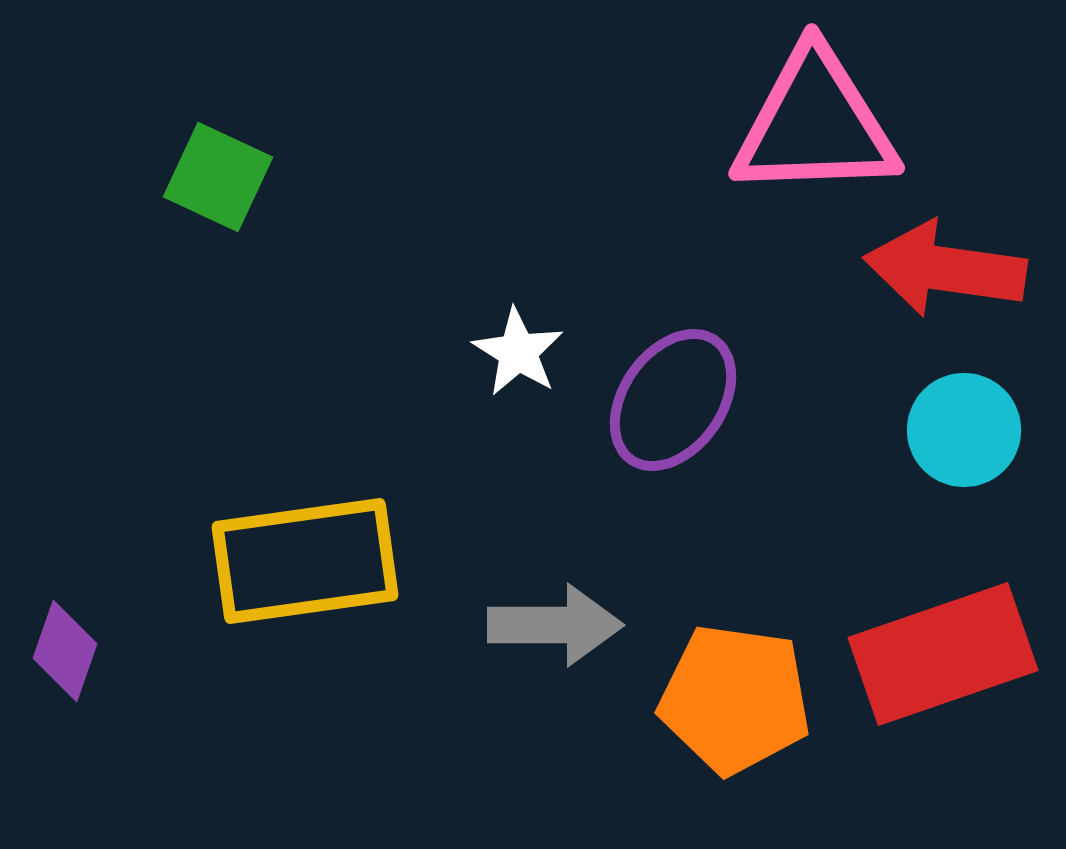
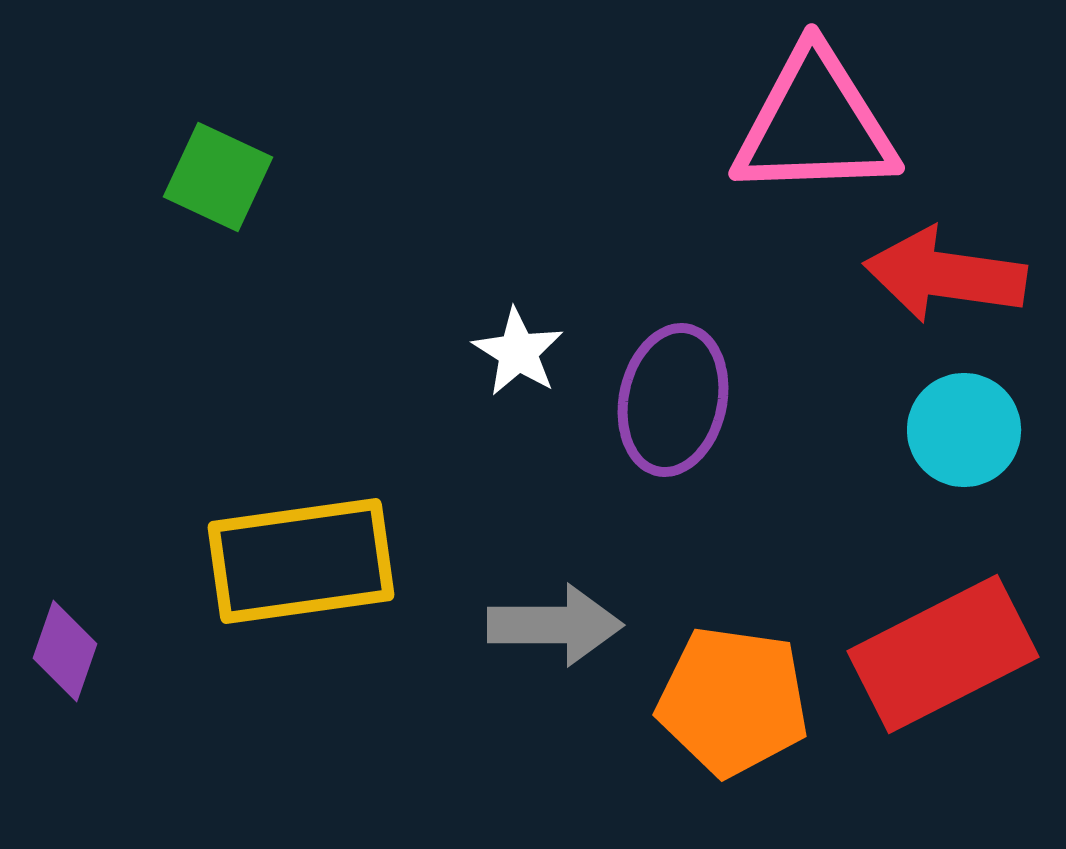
red arrow: moved 6 px down
purple ellipse: rotated 23 degrees counterclockwise
yellow rectangle: moved 4 px left
red rectangle: rotated 8 degrees counterclockwise
orange pentagon: moved 2 px left, 2 px down
